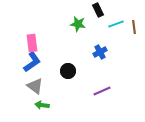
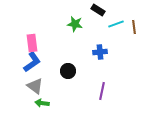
black rectangle: rotated 32 degrees counterclockwise
green star: moved 3 px left
blue cross: rotated 24 degrees clockwise
purple line: rotated 54 degrees counterclockwise
green arrow: moved 2 px up
